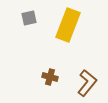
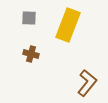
gray square: rotated 14 degrees clockwise
brown cross: moved 19 px left, 23 px up
